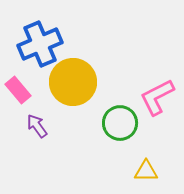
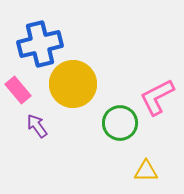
blue cross: rotated 9 degrees clockwise
yellow circle: moved 2 px down
